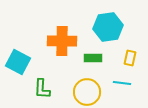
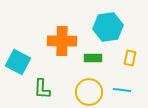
cyan line: moved 7 px down
yellow circle: moved 2 px right
